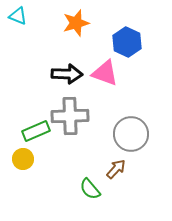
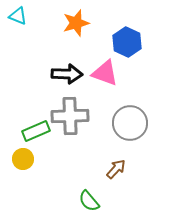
gray circle: moved 1 px left, 11 px up
green semicircle: moved 1 px left, 12 px down
